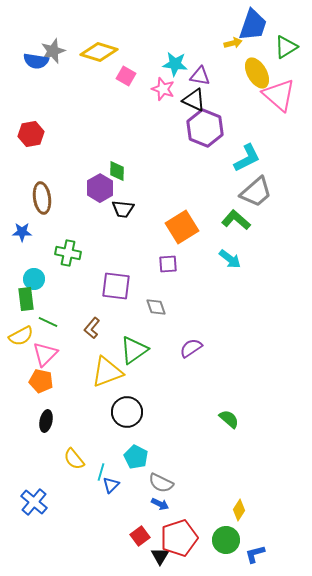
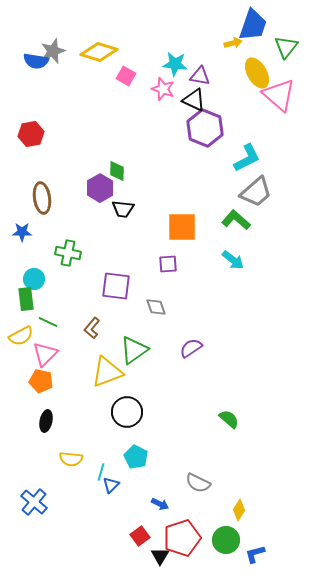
green triangle at (286, 47): rotated 20 degrees counterclockwise
orange square at (182, 227): rotated 32 degrees clockwise
cyan arrow at (230, 259): moved 3 px right, 1 px down
yellow semicircle at (74, 459): moved 3 px left; rotated 45 degrees counterclockwise
gray semicircle at (161, 483): moved 37 px right
red pentagon at (179, 538): moved 3 px right
